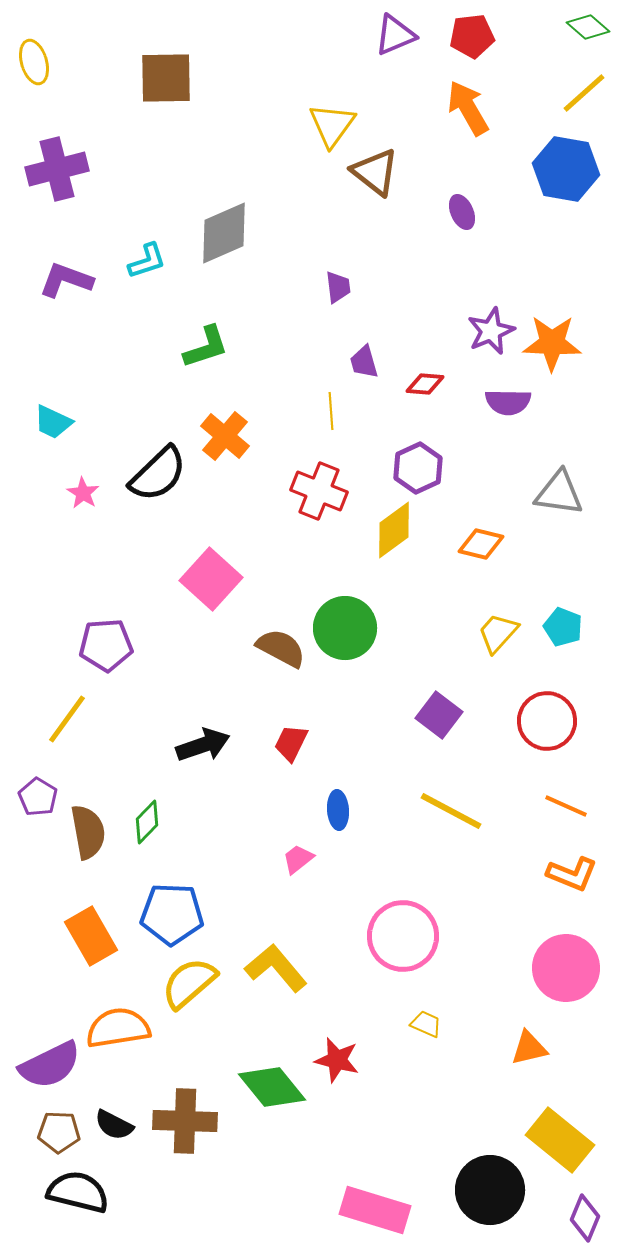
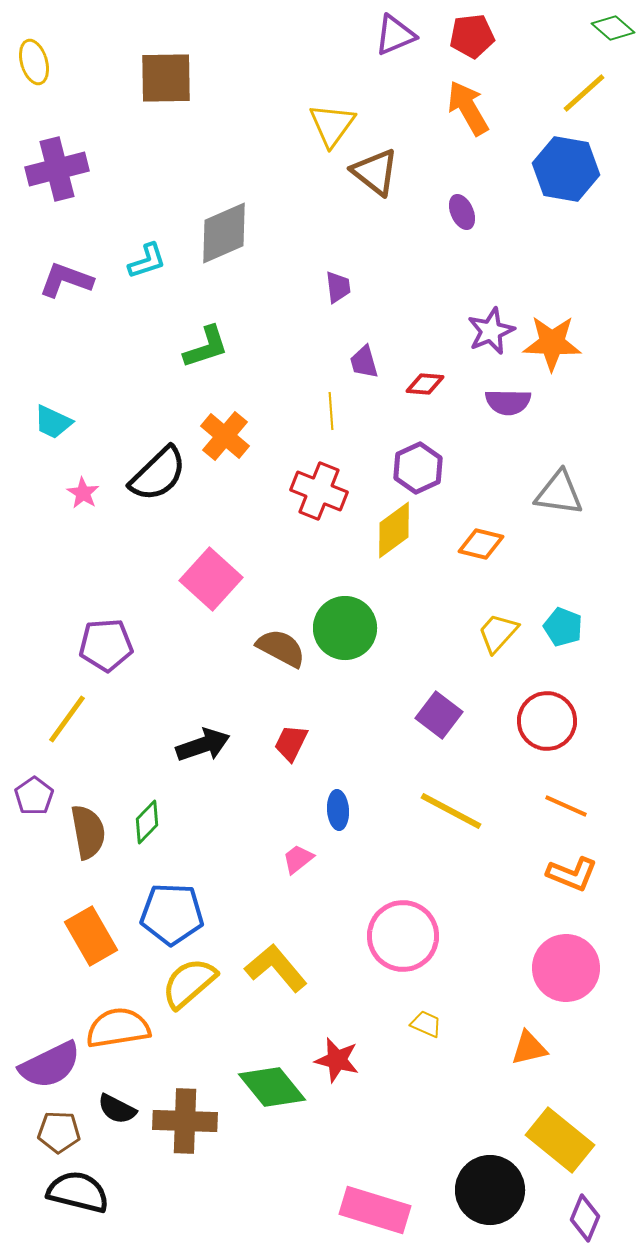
green diamond at (588, 27): moved 25 px right, 1 px down
purple pentagon at (38, 797): moved 4 px left, 1 px up; rotated 6 degrees clockwise
black semicircle at (114, 1125): moved 3 px right, 16 px up
